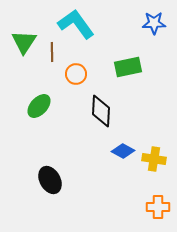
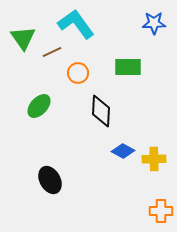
green triangle: moved 1 px left, 4 px up; rotated 8 degrees counterclockwise
brown line: rotated 66 degrees clockwise
green rectangle: rotated 12 degrees clockwise
orange circle: moved 2 px right, 1 px up
yellow cross: rotated 10 degrees counterclockwise
orange cross: moved 3 px right, 4 px down
